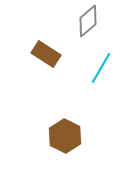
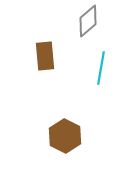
brown rectangle: moved 1 px left, 2 px down; rotated 52 degrees clockwise
cyan line: rotated 20 degrees counterclockwise
